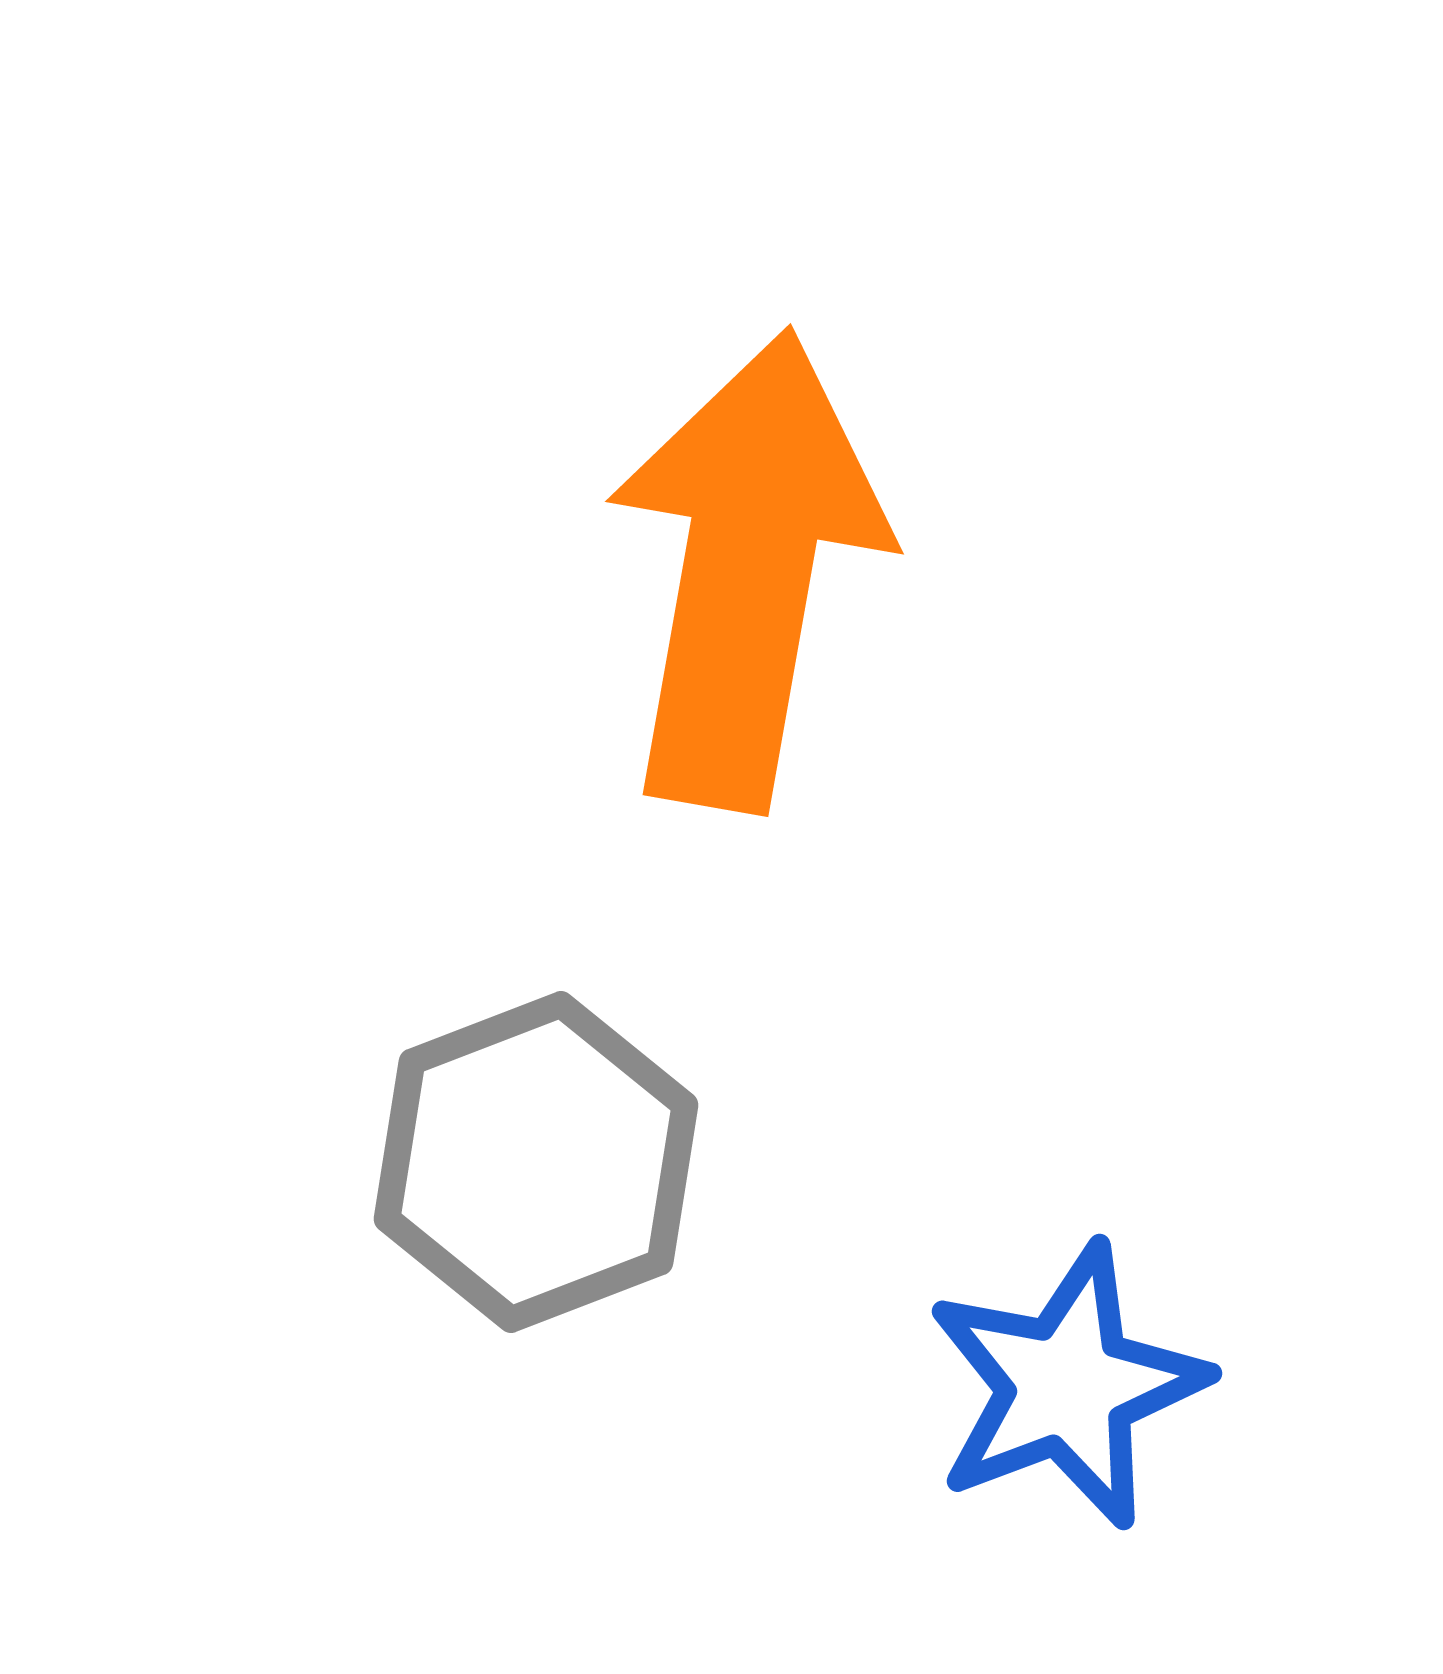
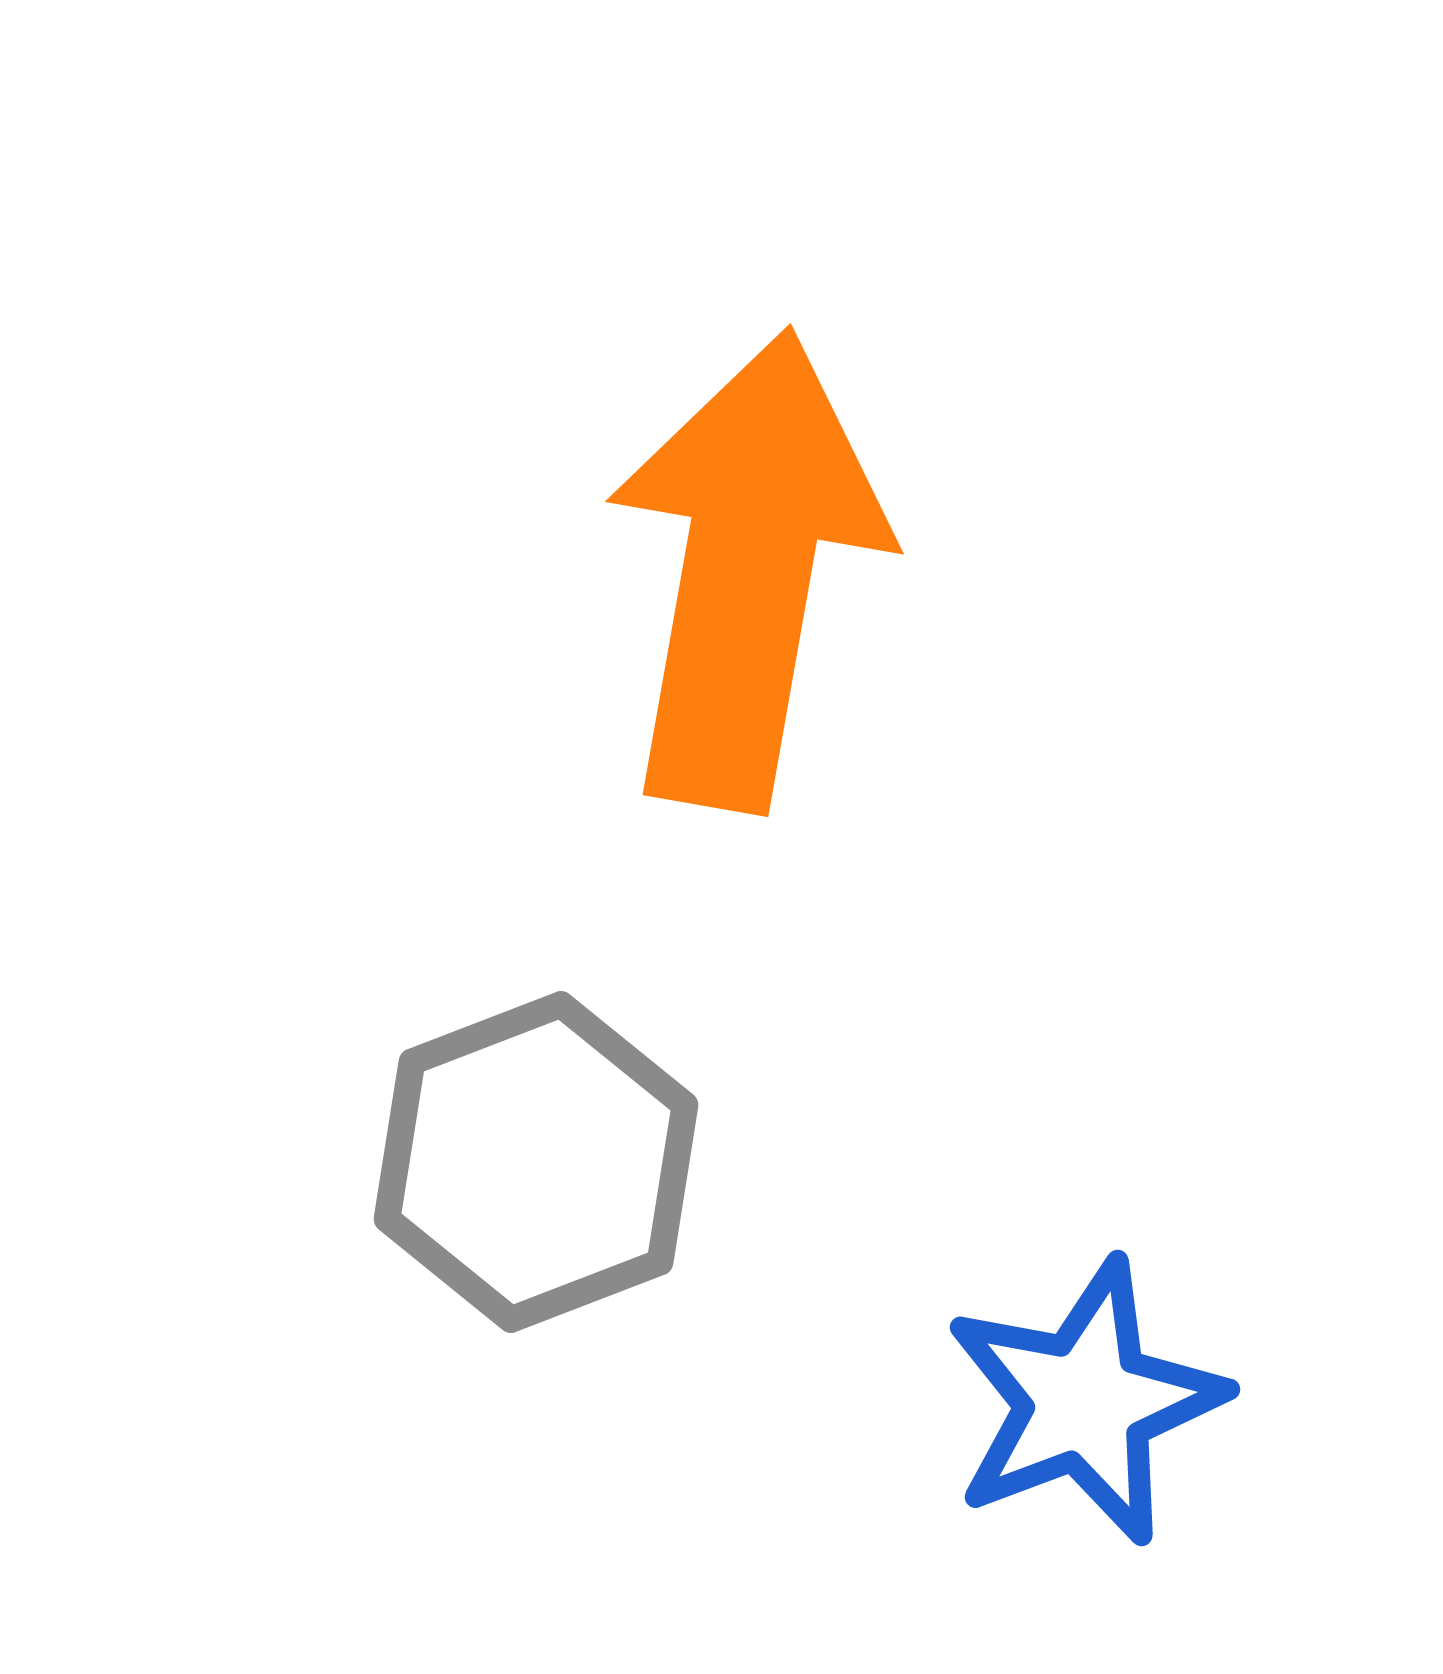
blue star: moved 18 px right, 16 px down
